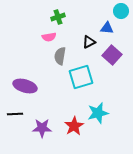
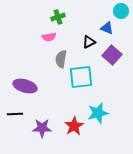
blue triangle: rotated 16 degrees clockwise
gray semicircle: moved 1 px right, 3 px down
cyan square: rotated 10 degrees clockwise
